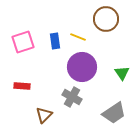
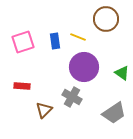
purple circle: moved 2 px right
green triangle: rotated 21 degrees counterclockwise
brown triangle: moved 5 px up
